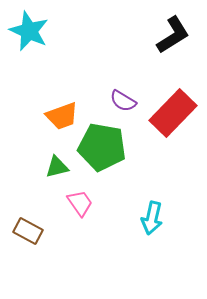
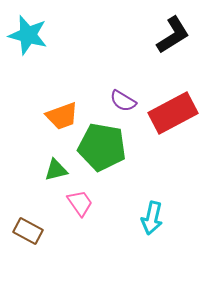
cyan star: moved 1 px left, 4 px down; rotated 9 degrees counterclockwise
red rectangle: rotated 18 degrees clockwise
green triangle: moved 1 px left, 3 px down
